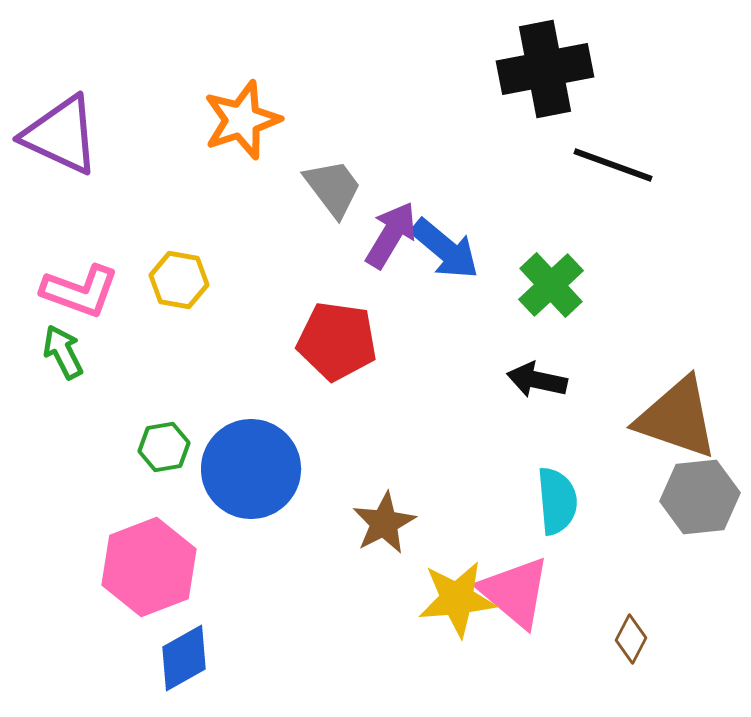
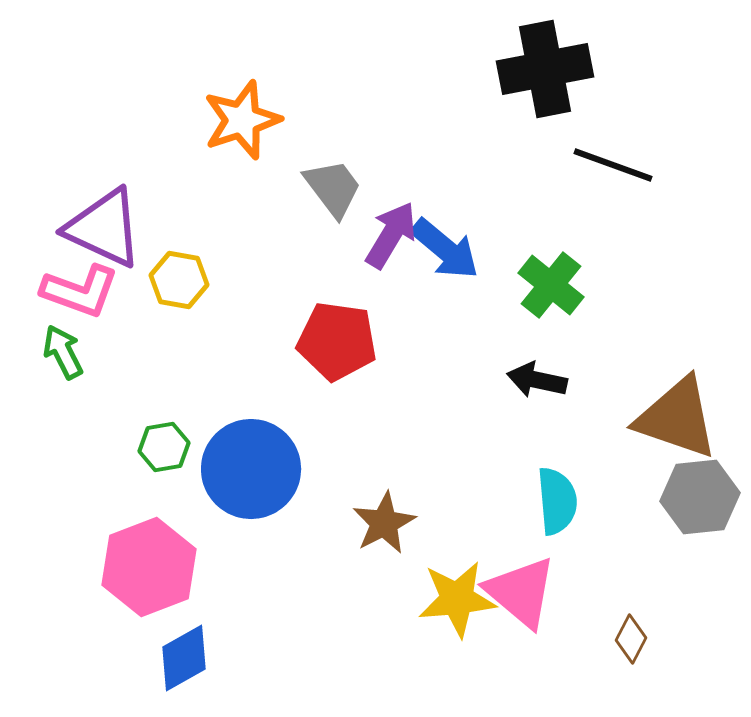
purple triangle: moved 43 px right, 93 px down
green cross: rotated 8 degrees counterclockwise
pink triangle: moved 6 px right
